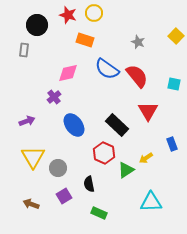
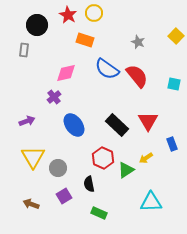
red star: rotated 12 degrees clockwise
pink diamond: moved 2 px left
red triangle: moved 10 px down
red hexagon: moved 1 px left, 5 px down
